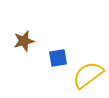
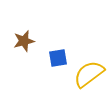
yellow semicircle: moved 1 px right, 1 px up
